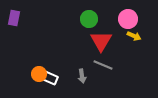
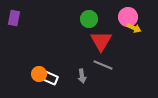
pink circle: moved 2 px up
yellow arrow: moved 8 px up
